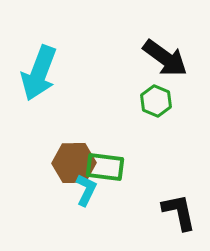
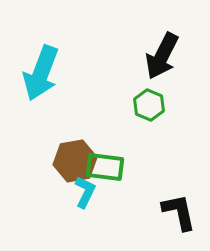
black arrow: moved 3 px left, 2 px up; rotated 81 degrees clockwise
cyan arrow: moved 2 px right
green hexagon: moved 7 px left, 4 px down
brown hexagon: moved 1 px right, 2 px up; rotated 9 degrees counterclockwise
cyan L-shape: moved 1 px left, 2 px down
